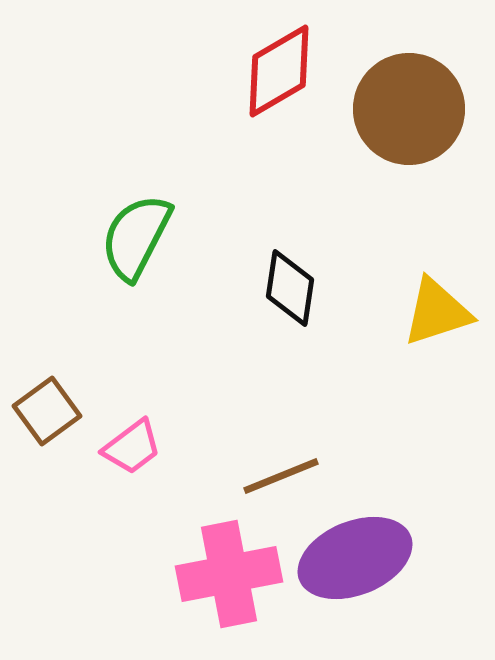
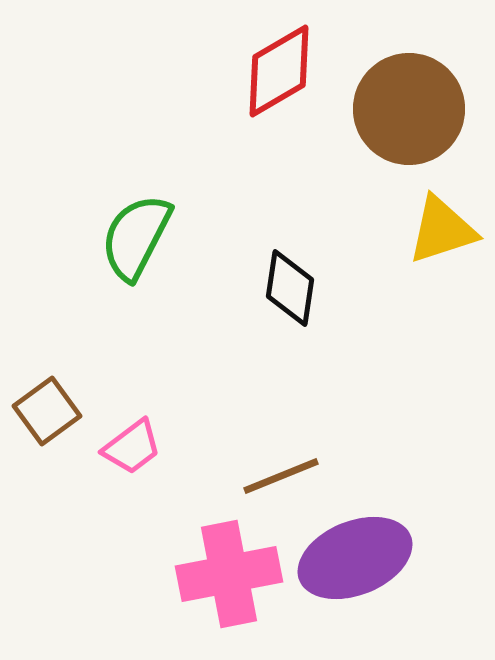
yellow triangle: moved 5 px right, 82 px up
